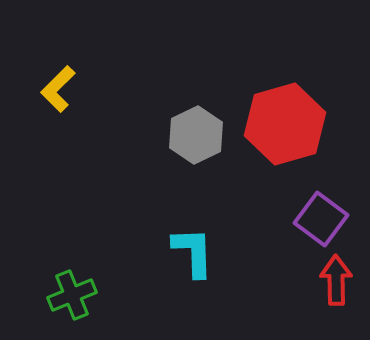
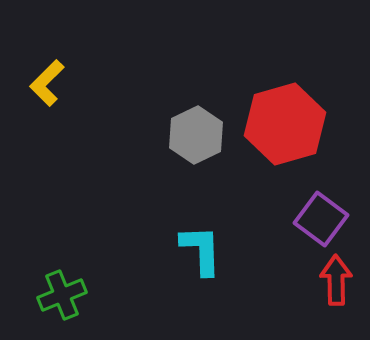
yellow L-shape: moved 11 px left, 6 px up
cyan L-shape: moved 8 px right, 2 px up
green cross: moved 10 px left
